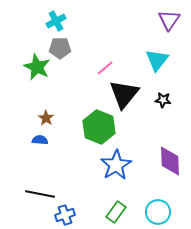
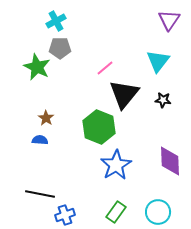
cyan triangle: moved 1 px right, 1 px down
